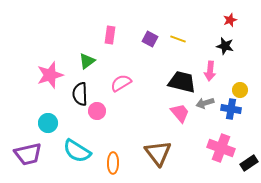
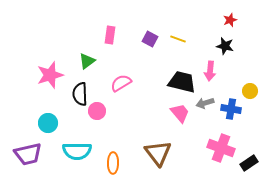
yellow circle: moved 10 px right, 1 px down
cyan semicircle: rotated 32 degrees counterclockwise
